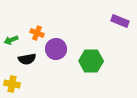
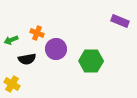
yellow cross: rotated 21 degrees clockwise
